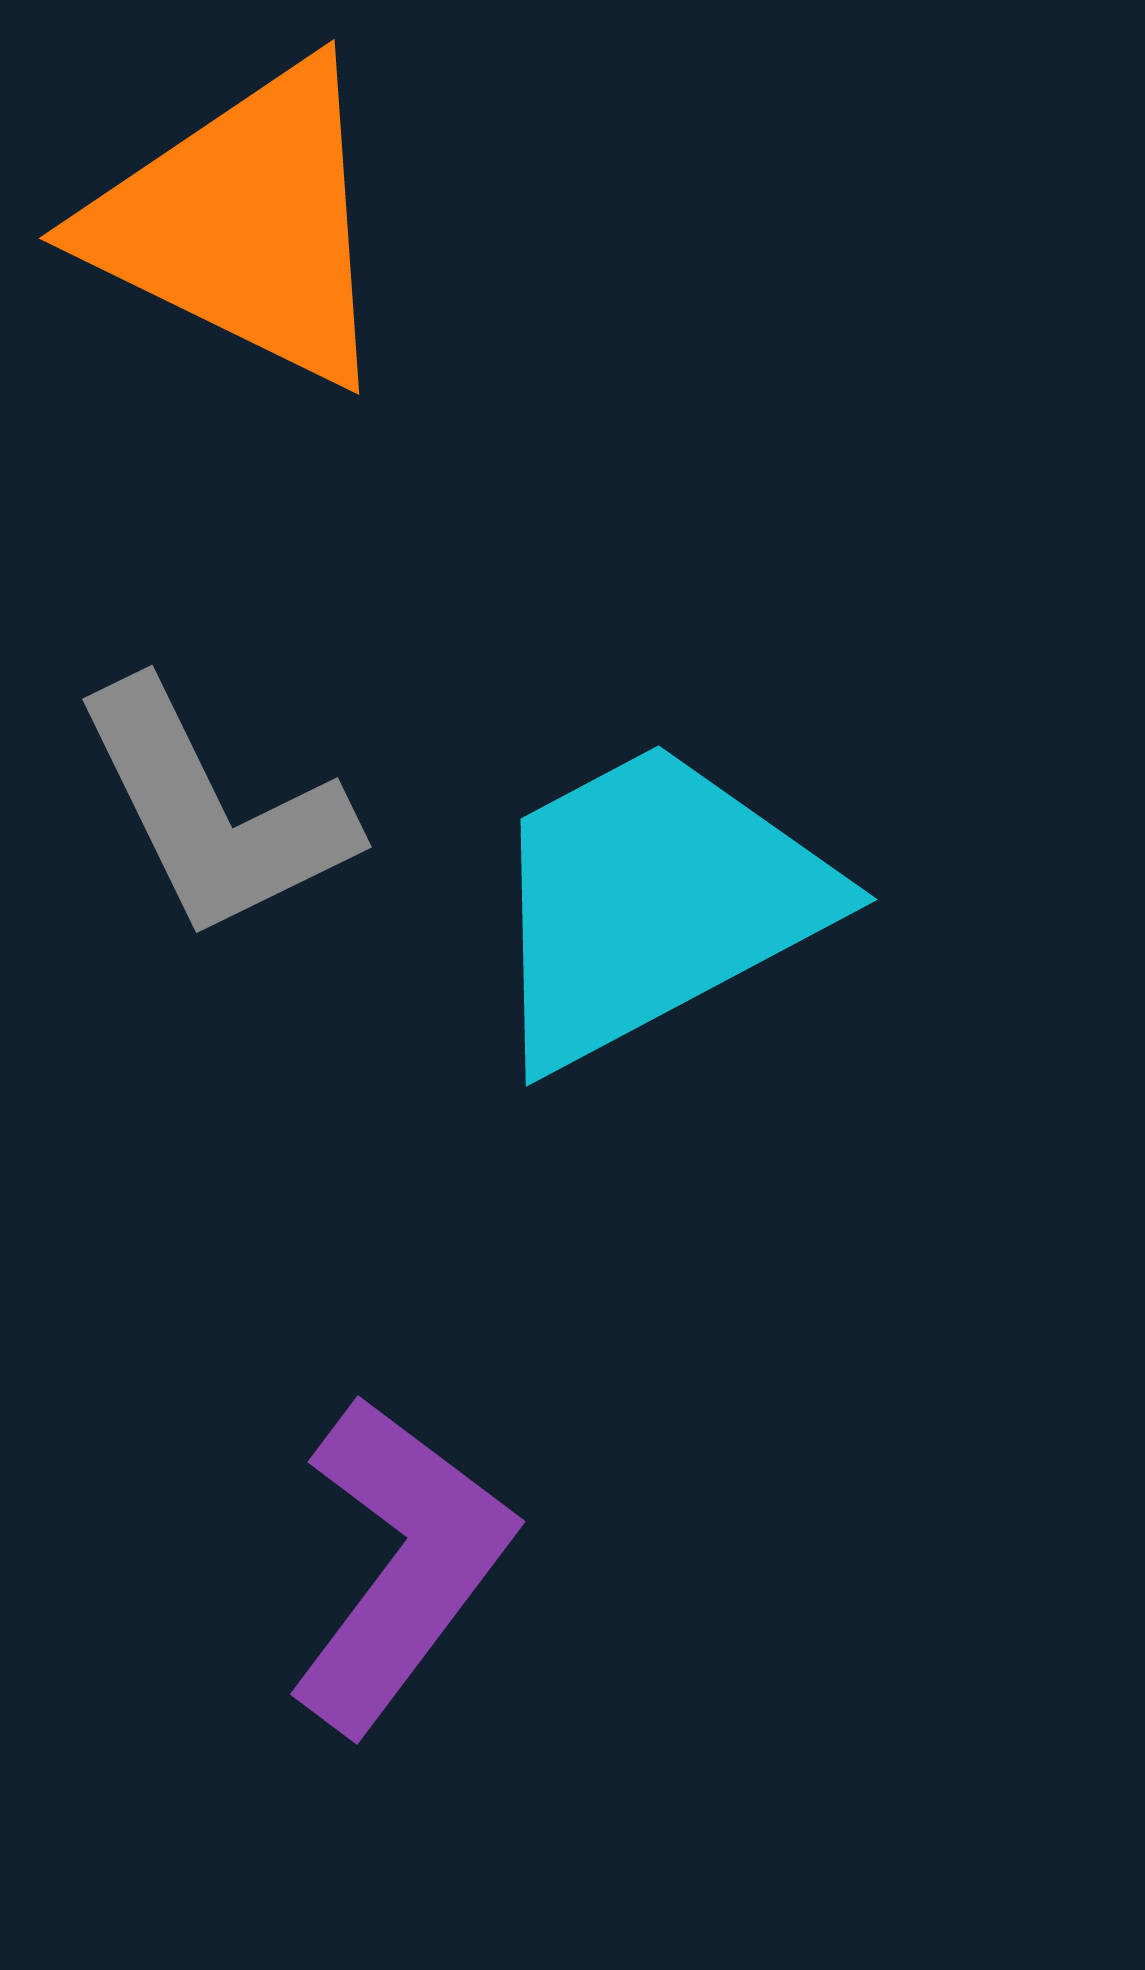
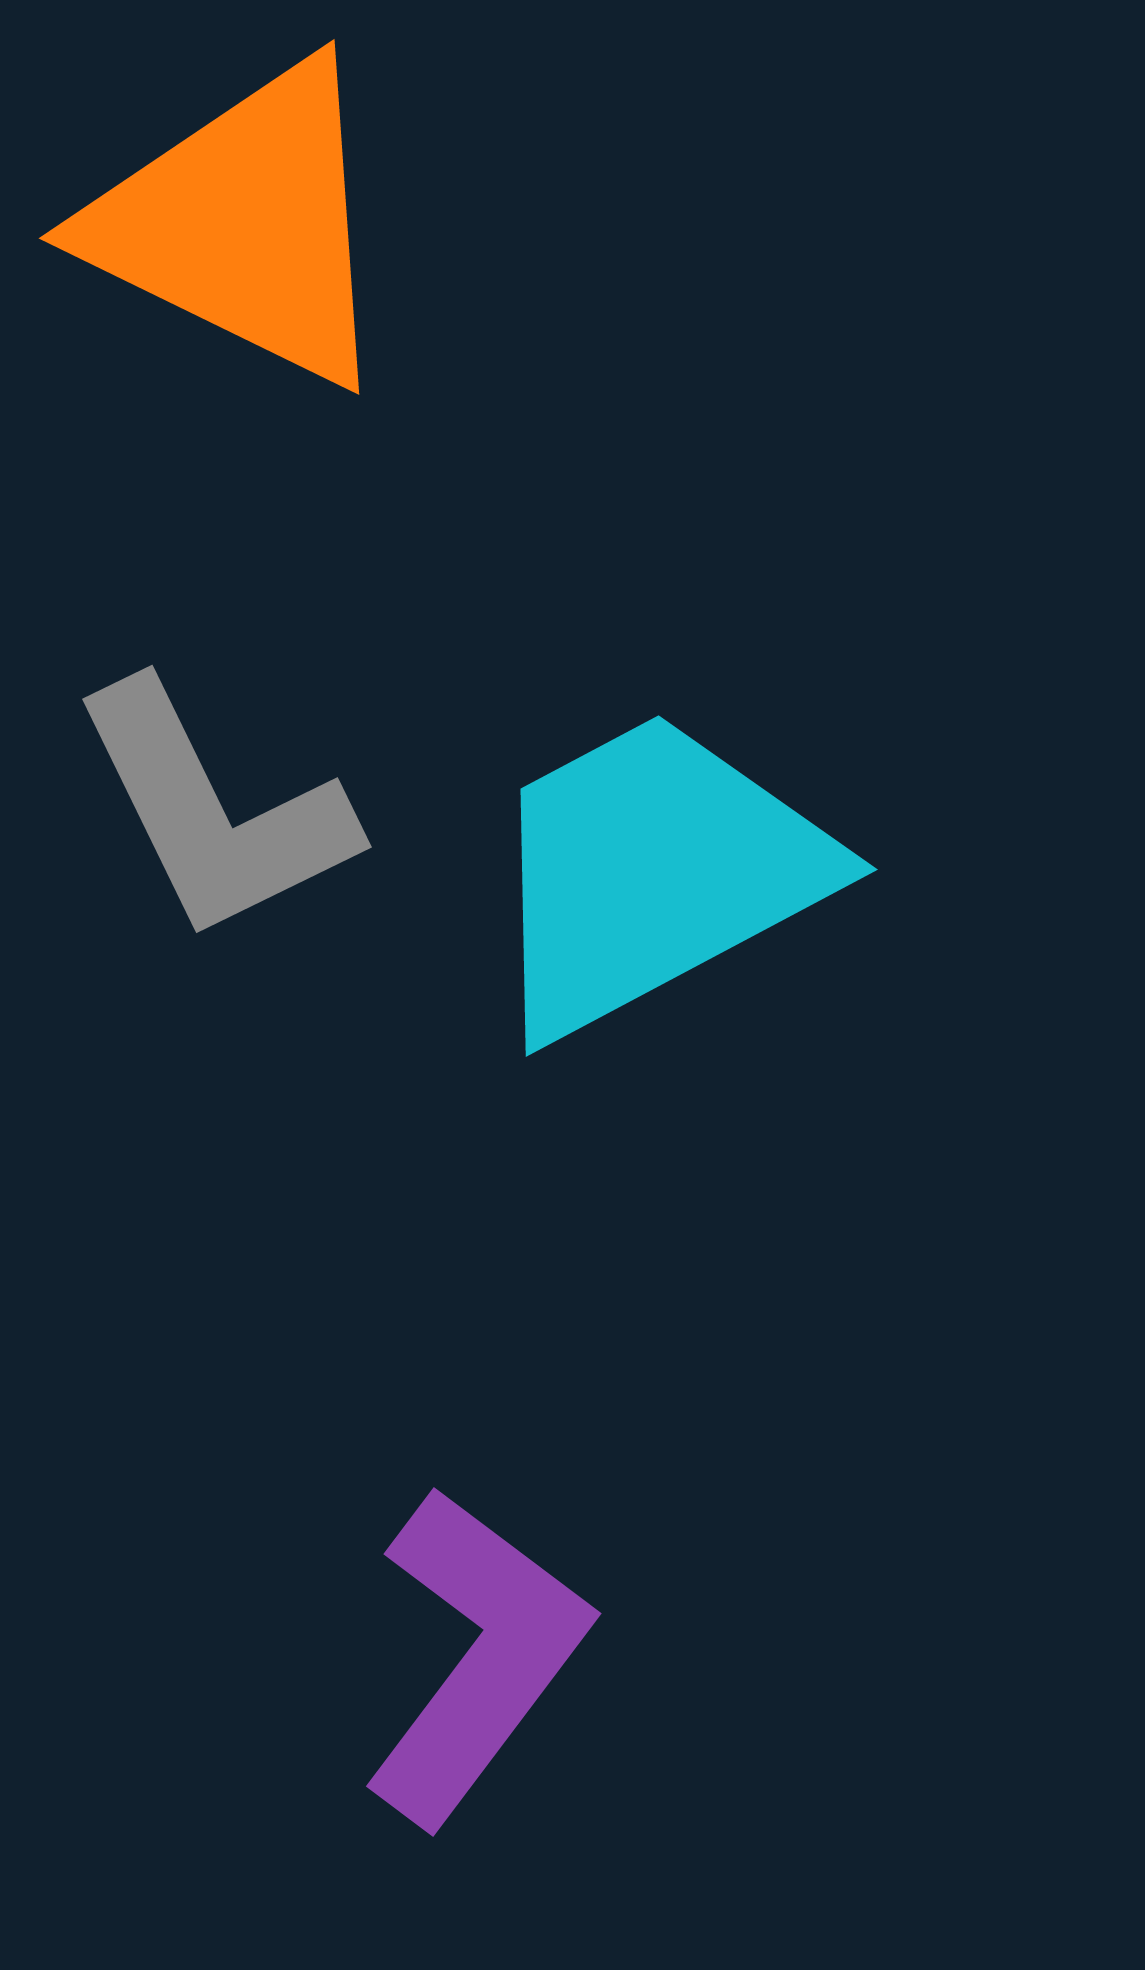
cyan trapezoid: moved 30 px up
purple L-shape: moved 76 px right, 92 px down
